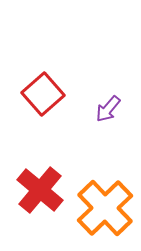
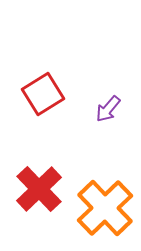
red square: rotated 9 degrees clockwise
red cross: moved 1 px left, 1 px up; rotated 6 degrees clockwise
